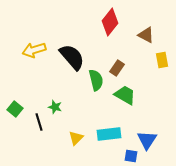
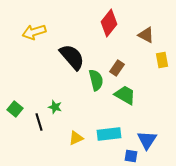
red diamond: moved 1 px left, 1 px down
yellow arrow: moved 18 px up
yellow triangle: rotated 21 degrees clockwise
